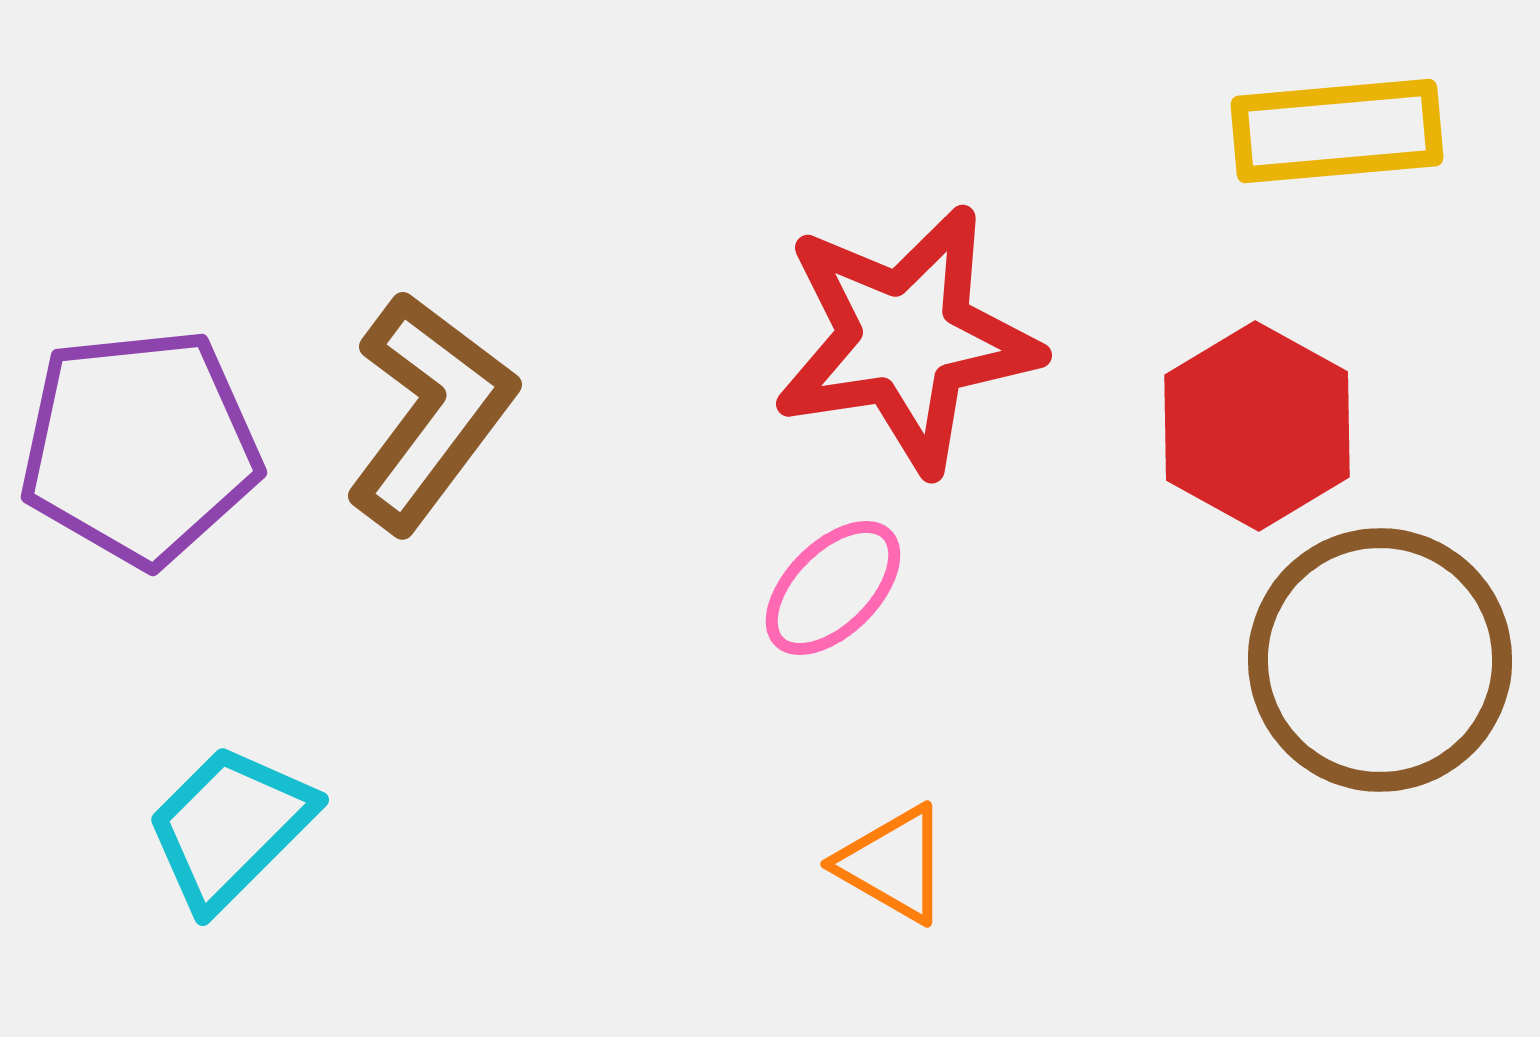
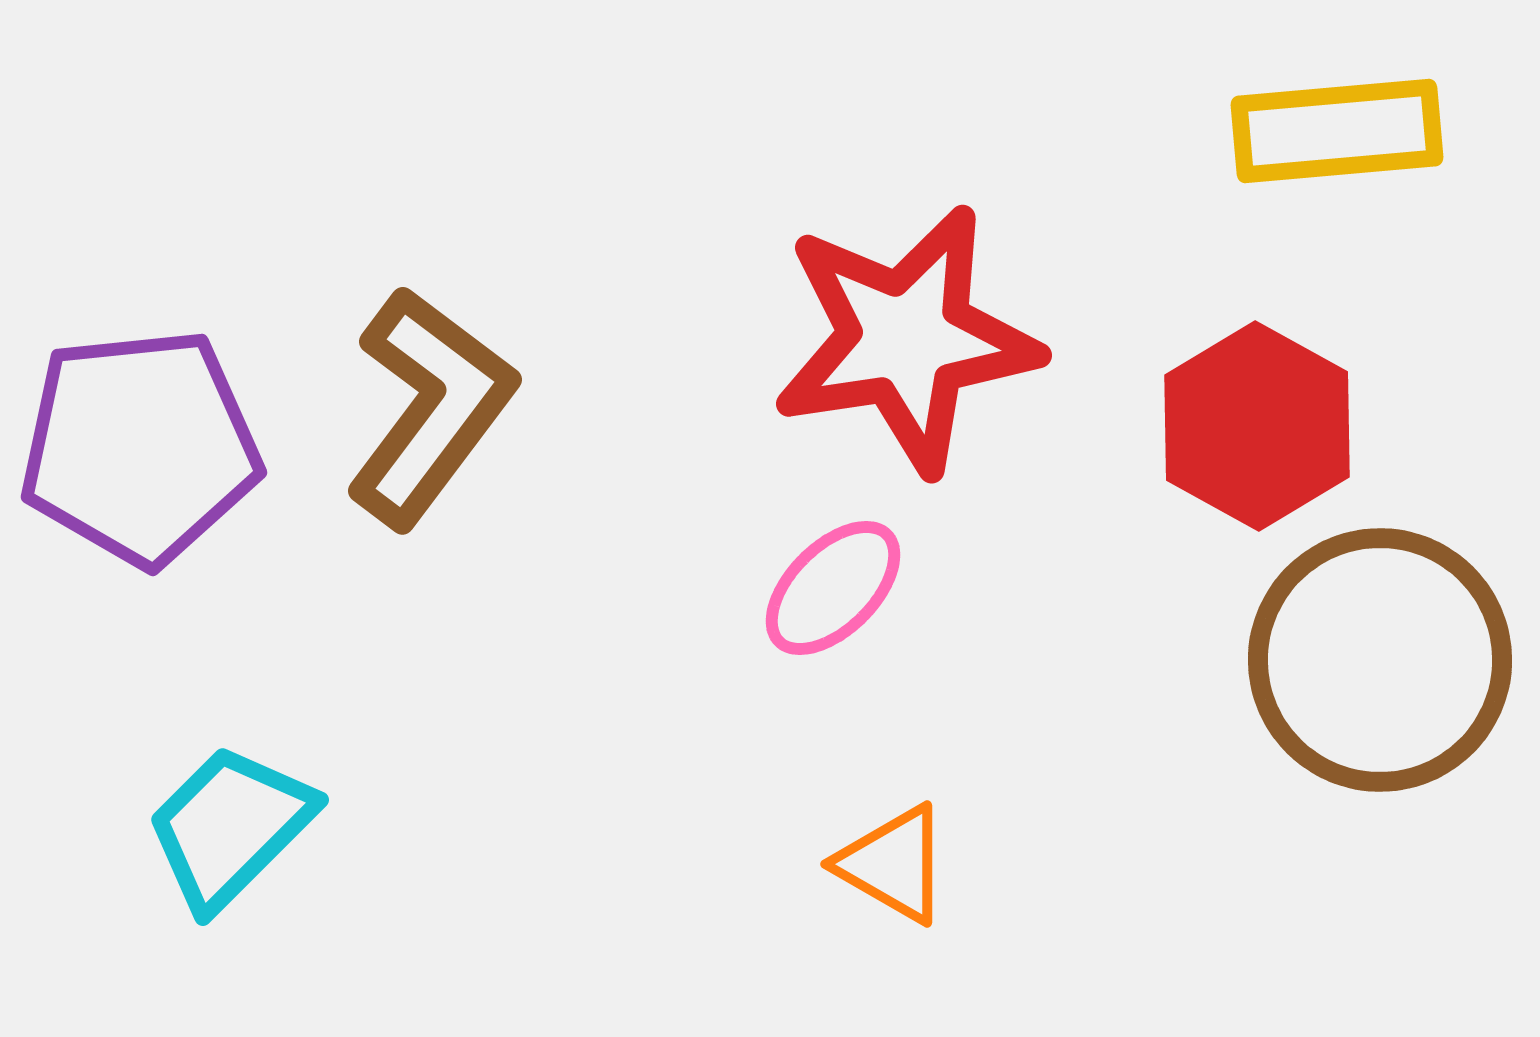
brown L-shape: moved 5 px up
